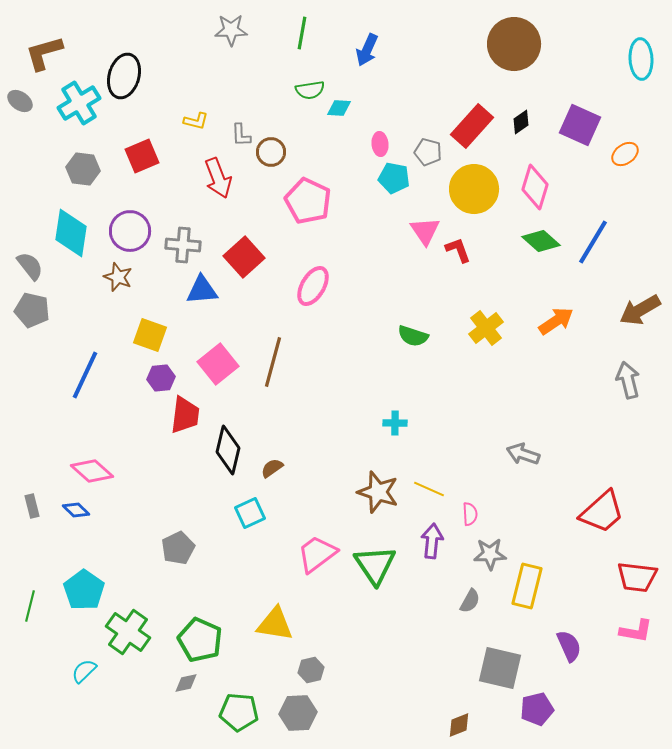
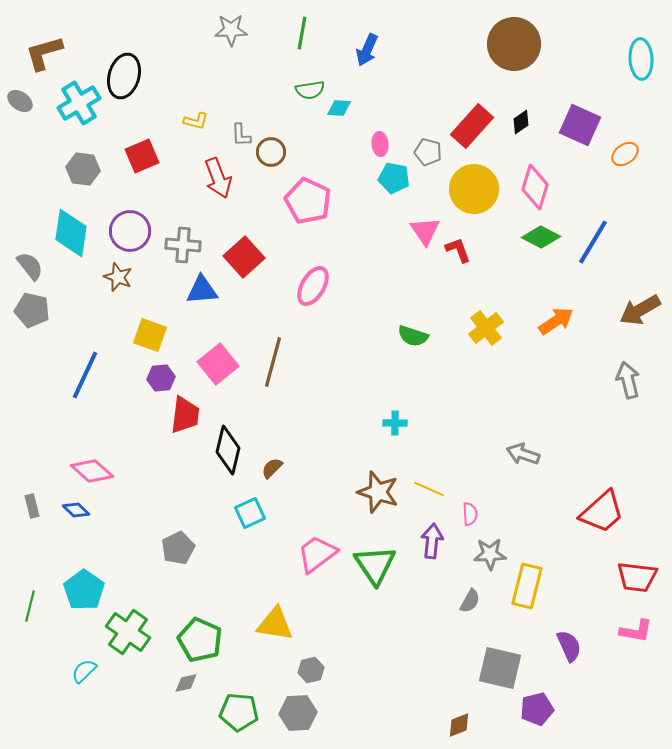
green diamond at (541, 241): moved 4 px up; rotated 15 degrees counterclockwise
brown semicircle at (272, 468): rotated 10 degrees counterclockwise
